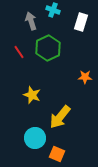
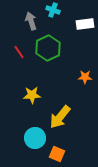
white rectangle: moved 4 px right, 2 px down; rotated 66 degrees clockwise
yellow star: rotated 24 degrees counterclockwise
